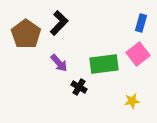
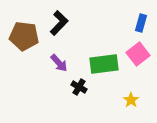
brown pentagon: moved 2 px left, 2 px down; rotated 28 degrees counterclockwise
yellow star: moved 1 px left, 1 px up; rotated 28 degrees counterclockwise
